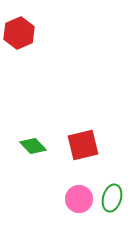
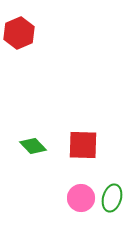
red square: rotated 16 degrees clockwise
pink circle: moved 2 px right, 1 px up
